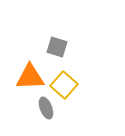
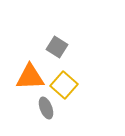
gray square: rotated 15 degrees clockwise
